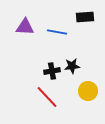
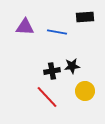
yellow circle: moved 3 px left
